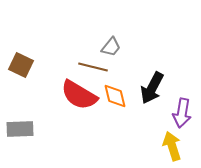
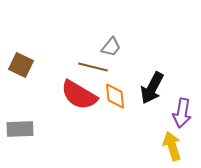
orange diamond: rotated 8 degrees clockwise
